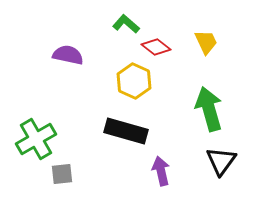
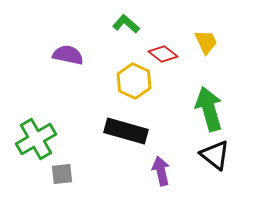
red diamond: moved 7 px right, 7 px down
black triangle: moved 6 px left, 6 px up; rotated 28 degrees counterclockwise
